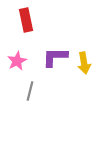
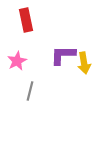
purple L-shape: moved 8 px right, 2 px up
